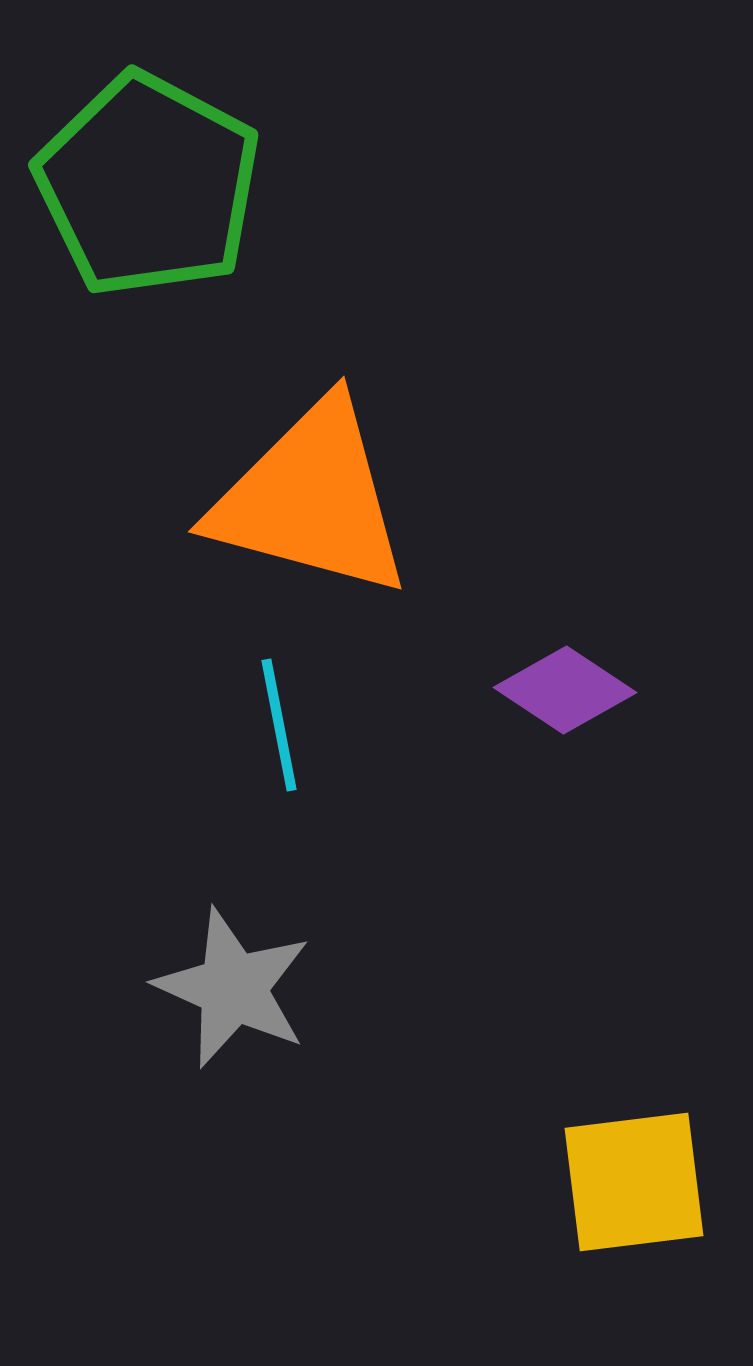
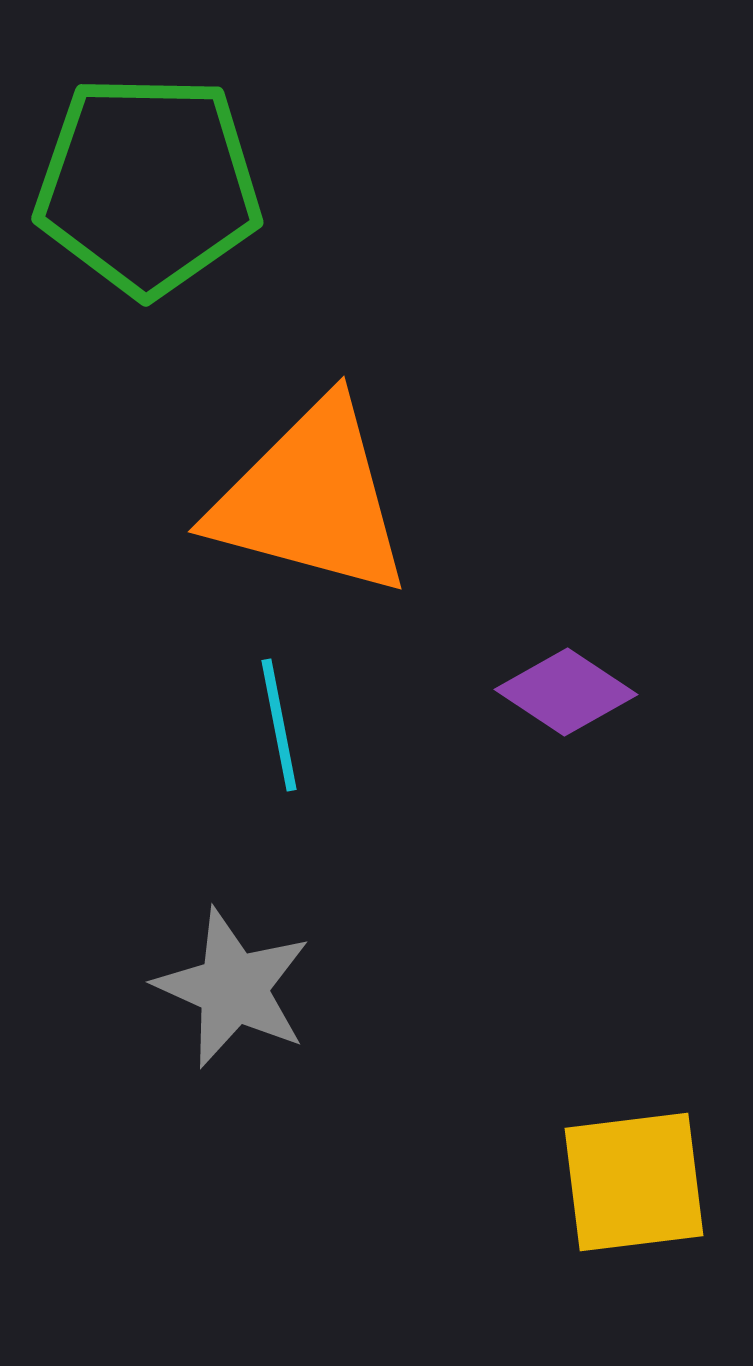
green pentagon: rotated 27 degrees counterclockwise
purple diamond: moved 1 px right, 2 px down
